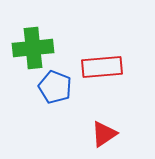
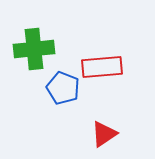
green cross: moved 1 px right, 1 px down
blue pentagon: moved 8 px right, 1 px down
